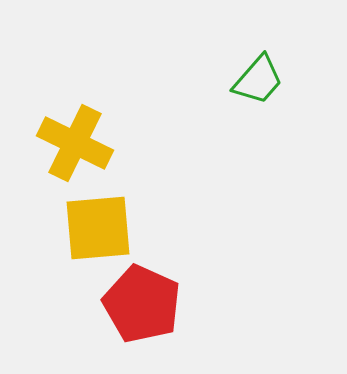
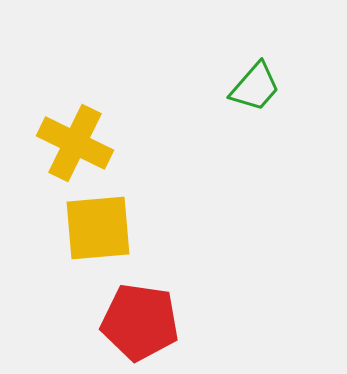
green trapezoid: moved 3 px left, 7 px down
red pentagon: moved 2 px left, 18 px down; rotated 16 degrees counterclockwise
